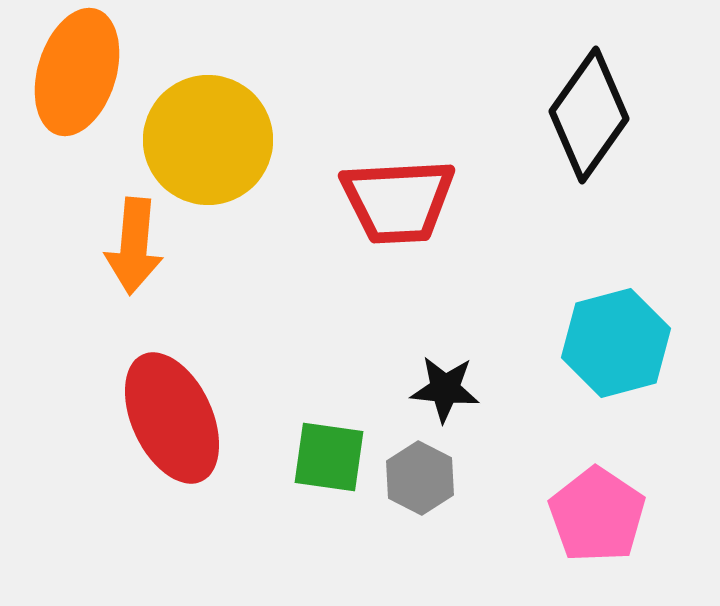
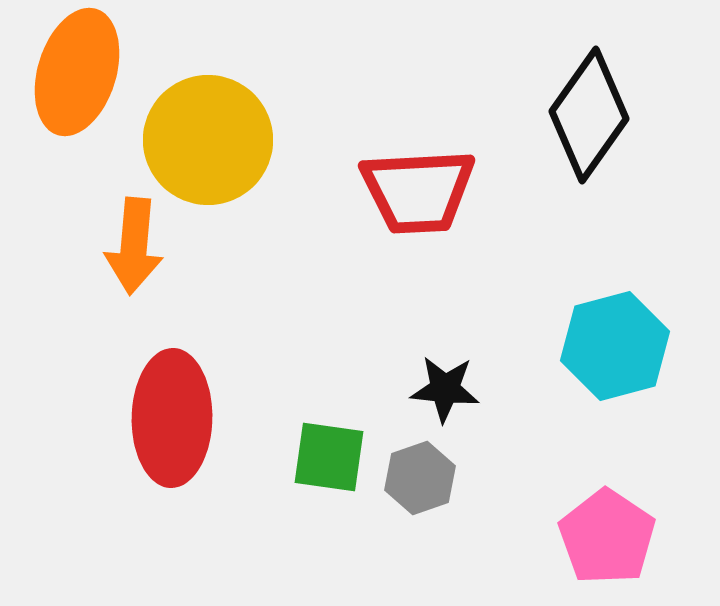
red trapezoid: moved 20 px right, 10 px up
cyan hexagon: moved 1 px left, 3 px down
red ellipse: rotated 26 degrees clockwise
gray hexagon: rotated 14 degrees clockwise
pink pentagon: moved 10 px right, 22 px down
